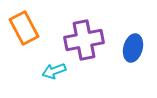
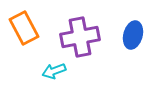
purple cross: moved 4 px left, 3 px up
blue ellipse: moved 13 px up
